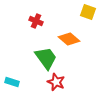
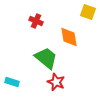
orange diamond: moved 2 px up; rotated 40 degrees clockwise
green trapezoid: rotated 15 degrees counterclockwise
